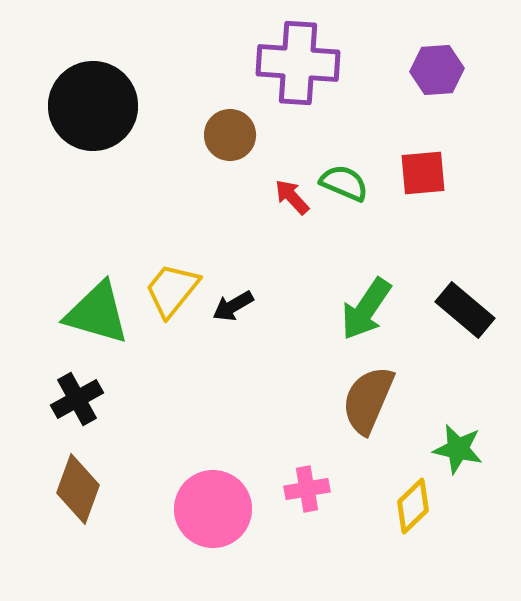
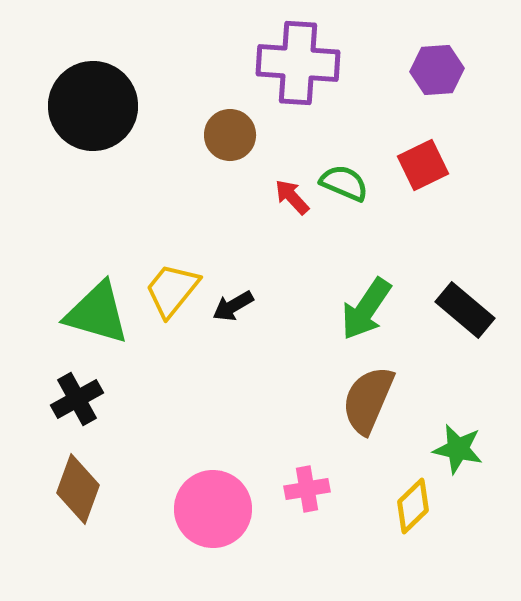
red square: moved 8 px up; rotated 21 degrees counterclockwise
